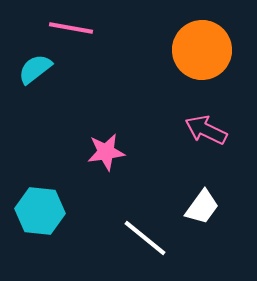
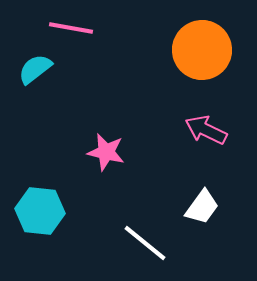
pink star: rotated 21 degrees clockwise
white line: moved 5 px down
